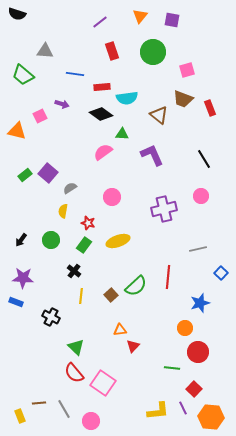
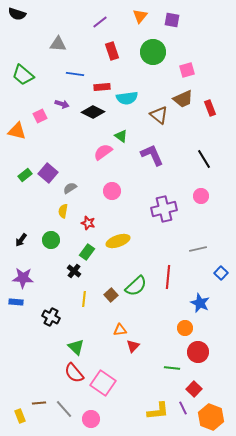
gray triangle at (45, 51): moved 13 px right, 7 px up
brown trapezoid at (183, 99): rotated 45 degrees counterclockwise
black diamond at (101, 114): moved 8 px left, 2 px up; rotated 10 degrees counterclockwise
green triangle at (122, 134): moved 1 px left, 2 px down; rotated 32 degrees clockwise
pink circle at (112, 197): moved 6 px up
green rectangle at (84, 245): moved 3 px right, 7 px down
yellow line at (81, 296): moved 3 px right, 3 px down
blue rectangle at (16, 302): rotated 16 degrees counterclockwise
blue star at (200, 303): rotated 30 degrees counterclockwise
gray line at (64, 409): rotated 12 degrees counterclockwise
orange hexagon at (211, 417): rotated 15 degrees clockwise
pink circle at (91, 421): moved 2 px up
